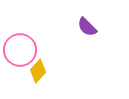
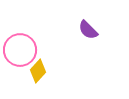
purple semicircle: moved 1 px right, 3 px down
